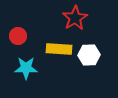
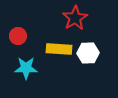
white hexagon: moved 1 px left, 2 px up
